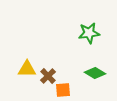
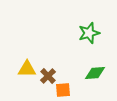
green star: rotated 10 degrees counterclockwise
green diamond: rotated 35 degrees counterclockwise
